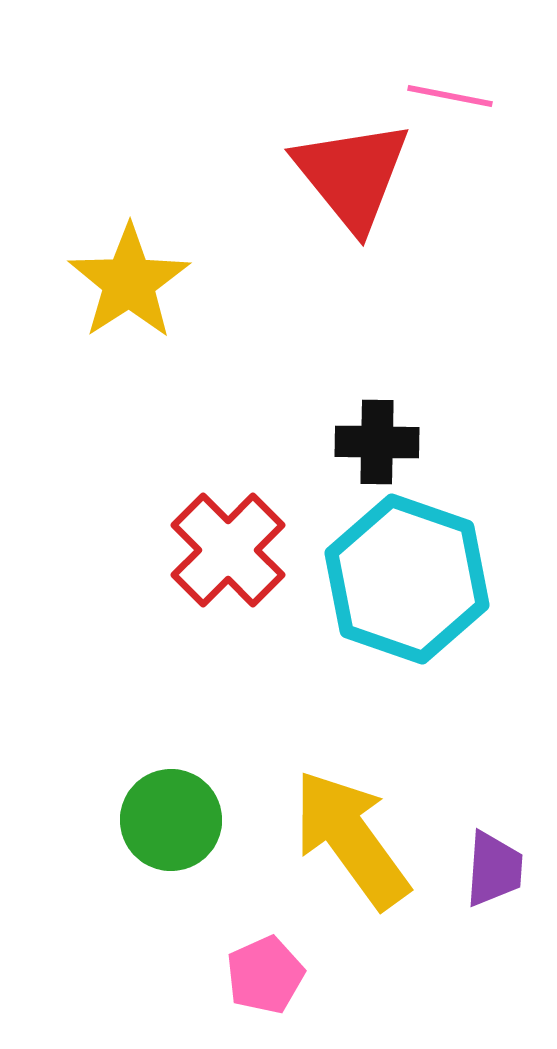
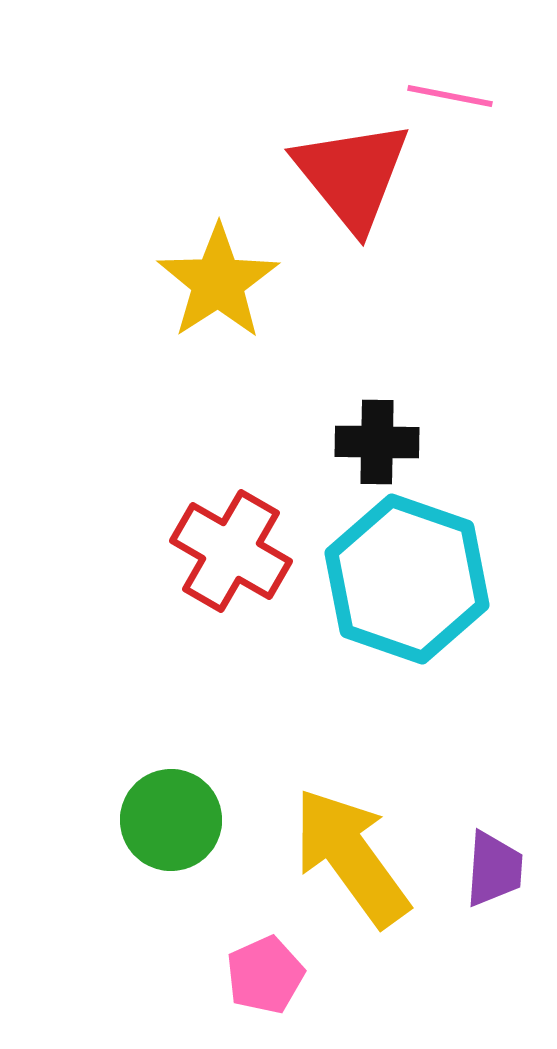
yellow star: moved 89 px right
red cross: moved 3 px right, 1 px down; rotated 15 degrees counterclockwise
yellow arrow: moved 18 px down
